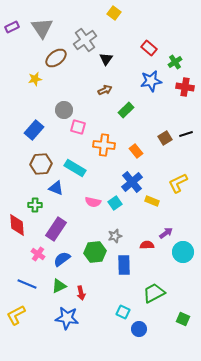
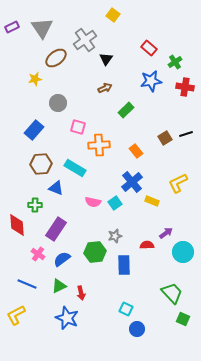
yellow square at (114, 13): moved 1 px left, 2 px down
brown arrow at (105, 90): moved 2 px up
gray circle at (64, 110): moved 6 px left, 7 px up
orange cross at (104, 145): moved 5 px left; rotated 10 degrees counterclockwise
green trapezoid at (154, 293): moved 18 px right; rotated 75 degrees clockwise
cyan square at (123, 312): moved 3 px right, 3 px up
blue star at (67, 318): rotated 15 degrees clockwise
blue circle at (139, 329): moved 2 px left
